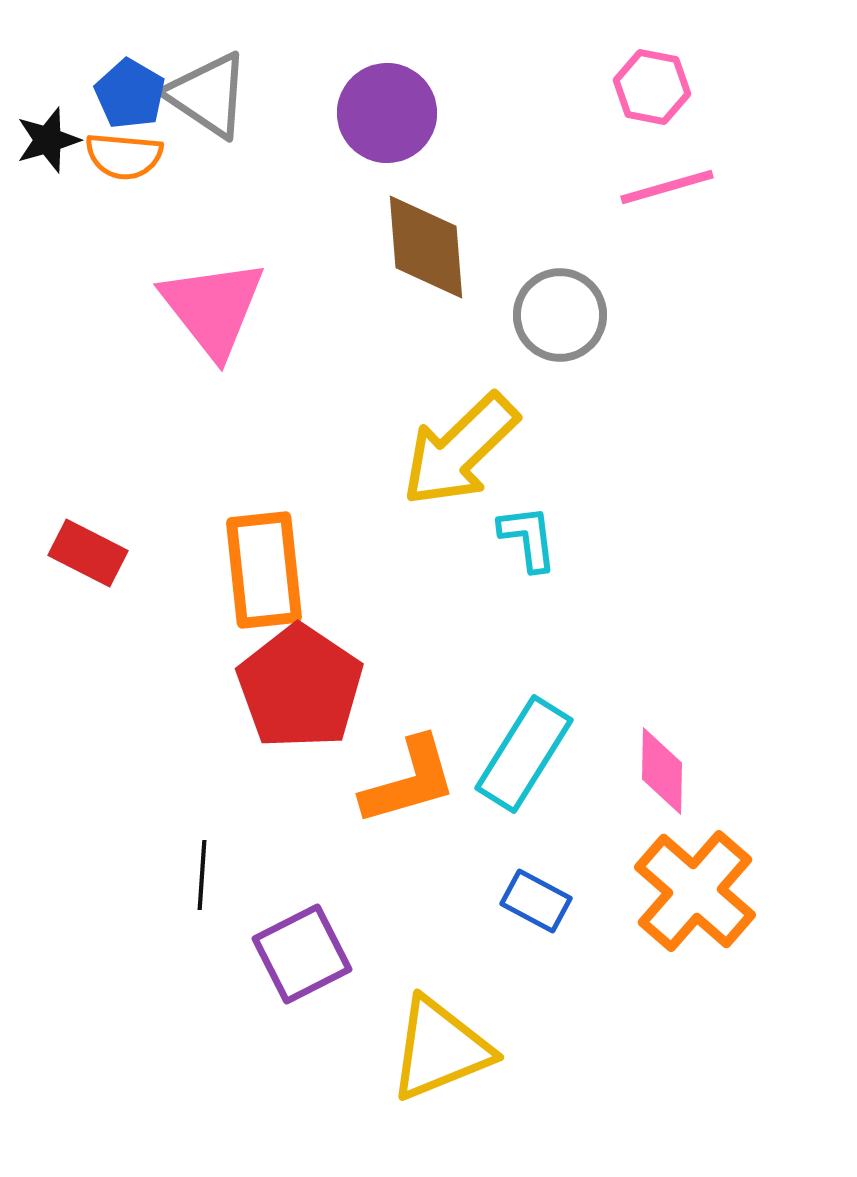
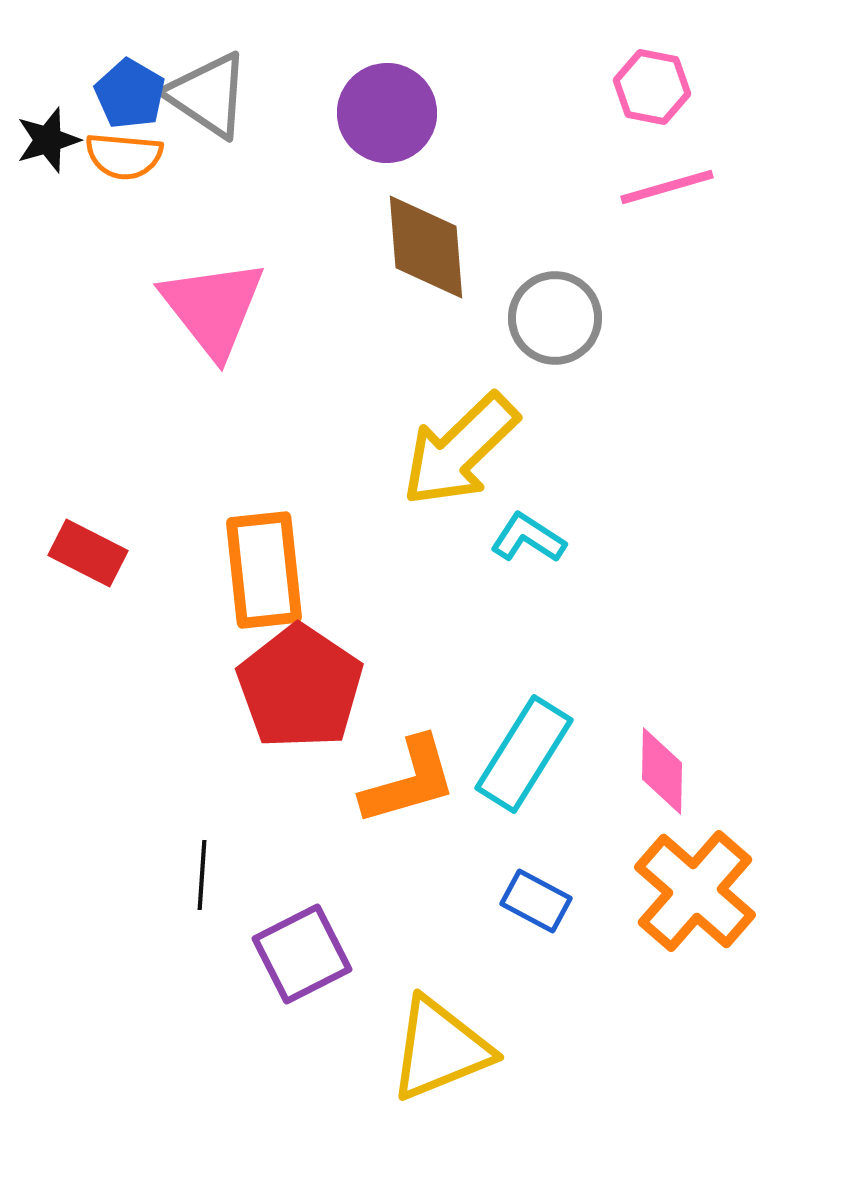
gray circle: moved 5 px left, 3 px down
cyan L-shape: rotated 50 degrees counterclockwise
